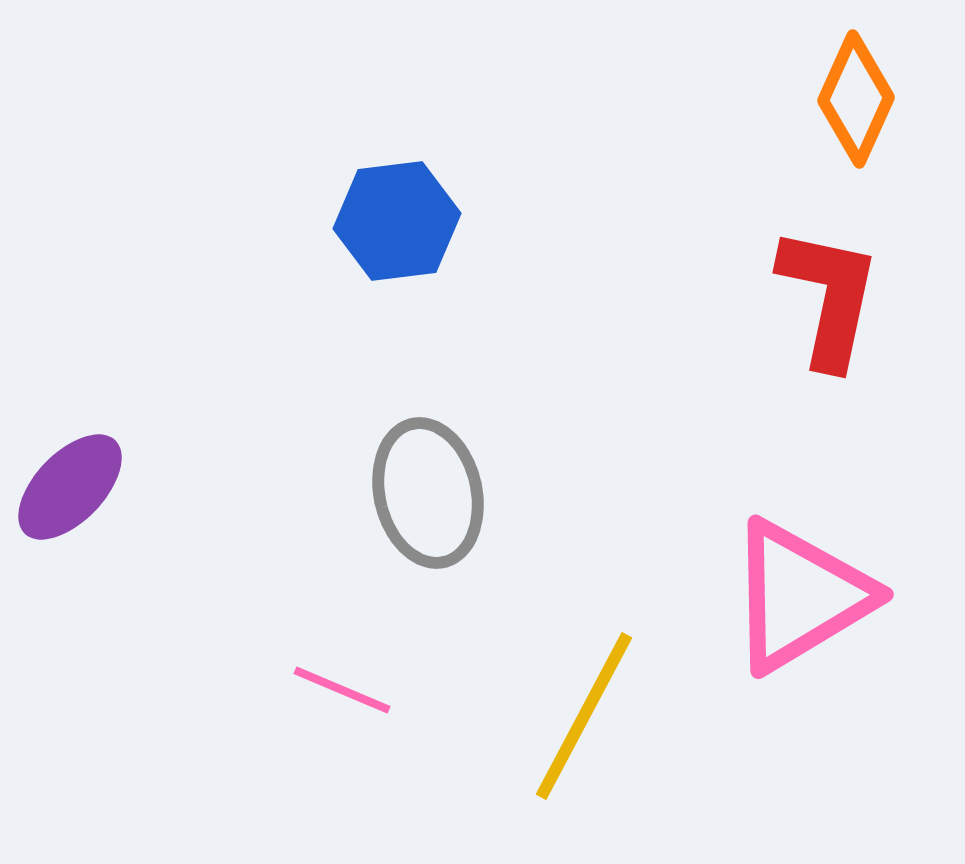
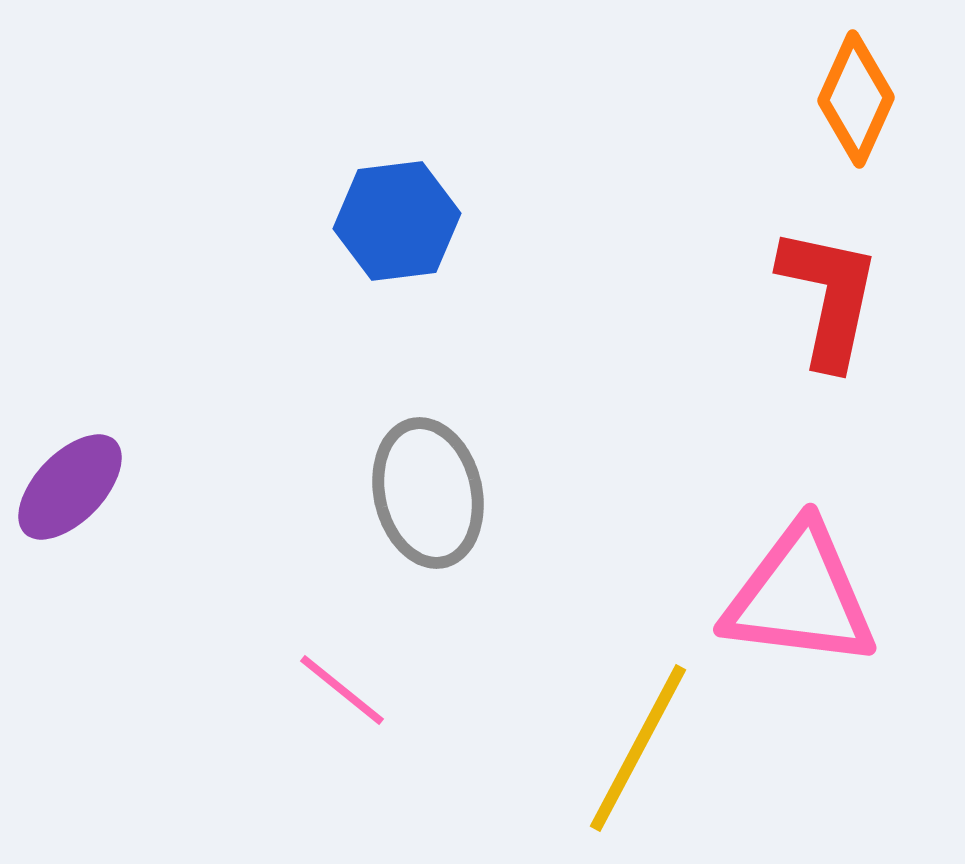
pink triangle: rotated 38 degrees clockwise
pink line: rotated 16 degrees clockwise
yellow line: moved 54 px right, 32 px down
